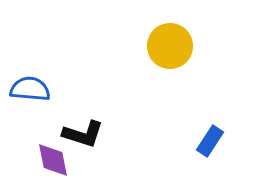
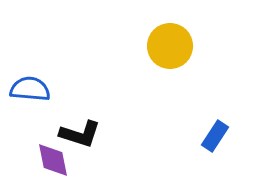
black L-shape: moved 3 px left
blue rectangle: moved 5 px right, 5 px up
